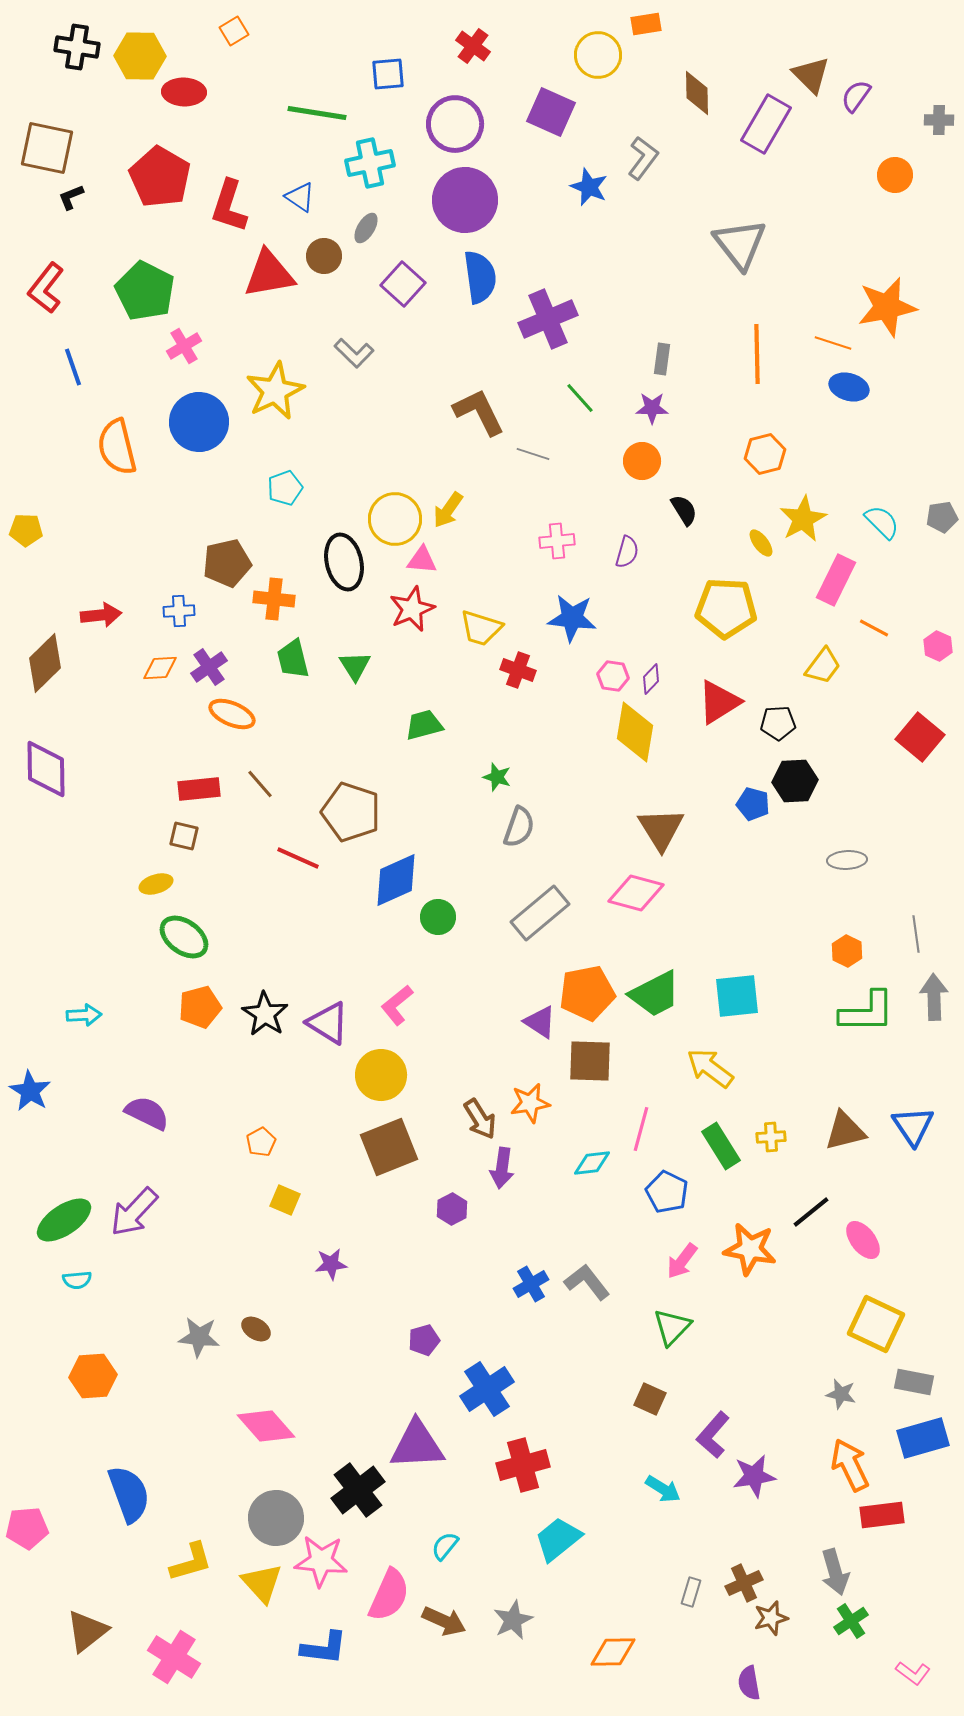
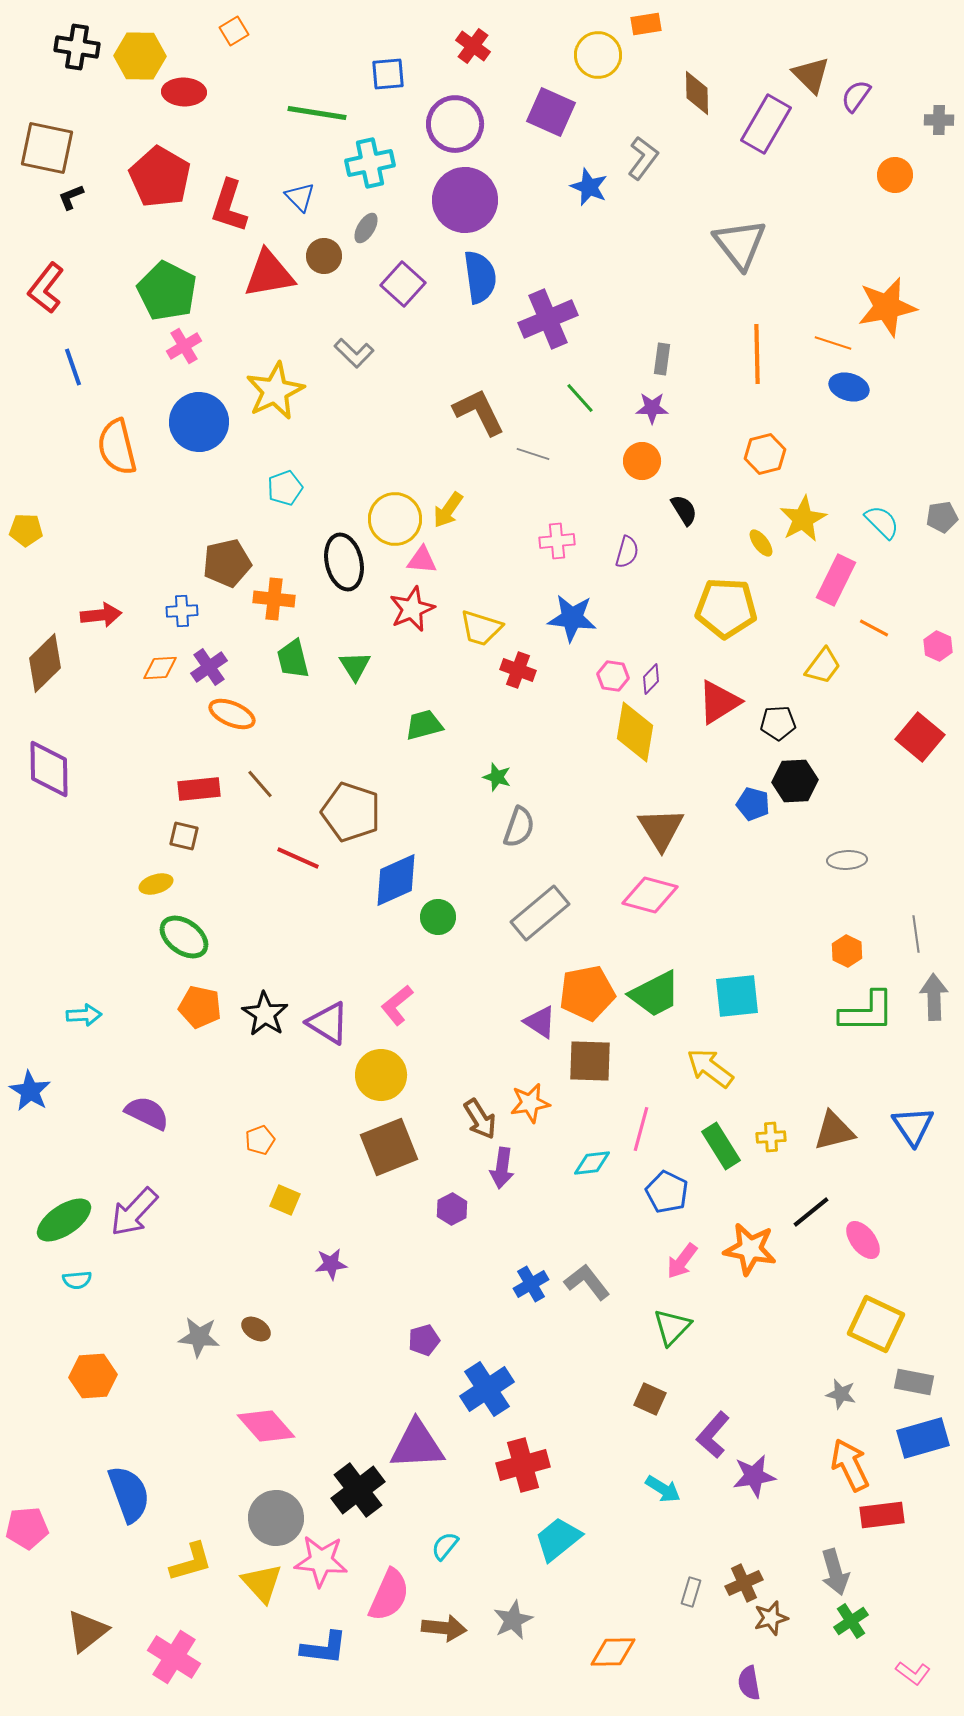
blue triangle at (300, 197): rotated 12 degrees clockwise
green pentagon at (145, 291): moved 22 px right
blue cross at (179, 611): moved 3 px right
purple diamond at (46, 769): moved 3 px right
pink diamond at (636, 893): moved 14 px right, 2 px down
orange pentagon at (200, 1007): rotated 27 degrees clockwise
brown triangle at (845, 1131): moved 11 px left
orange pentagon at (261, 1142): moved 1 px left, 2 px up; rotated 8 degrees clockwise
brown arrow at (444, 1621): moved 7 px down; rotated 18 degrees counterclockwise
